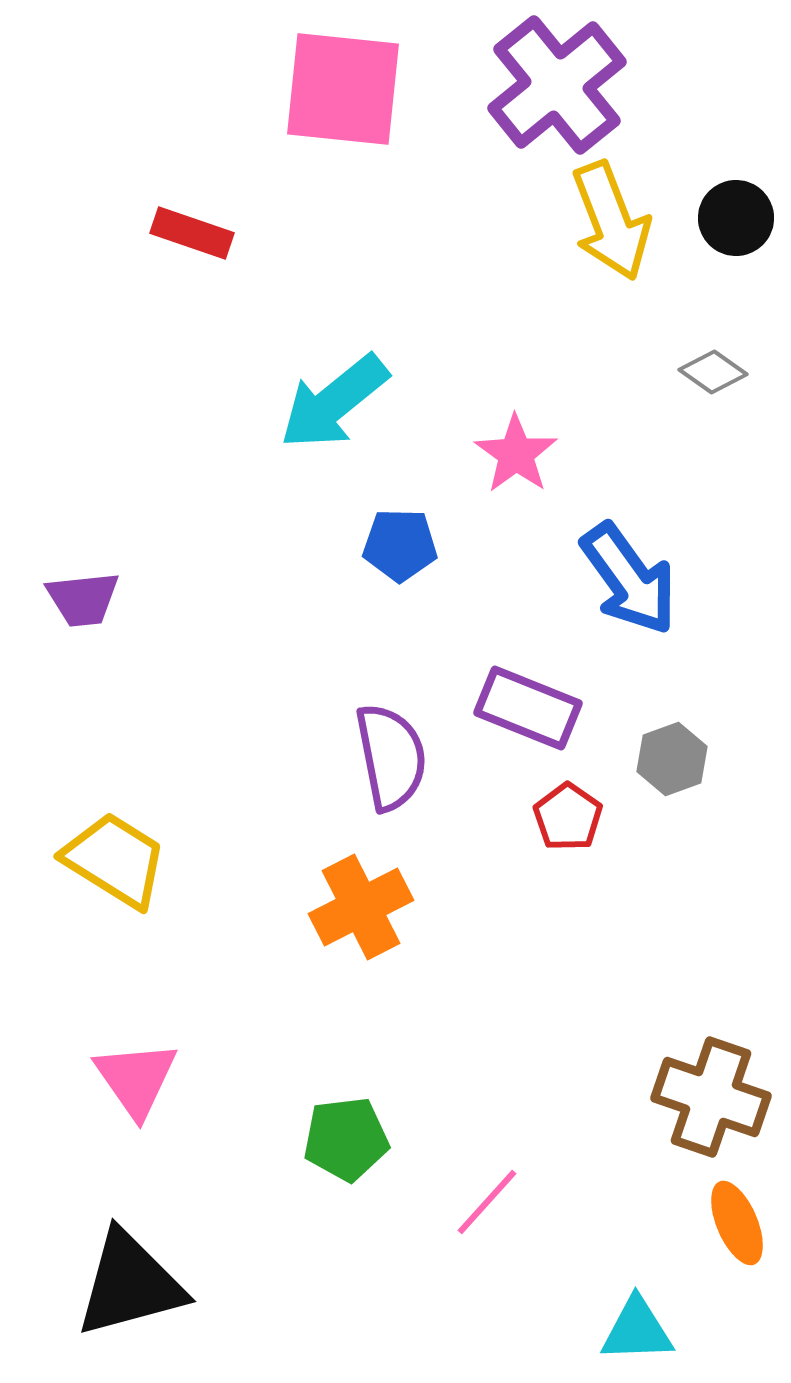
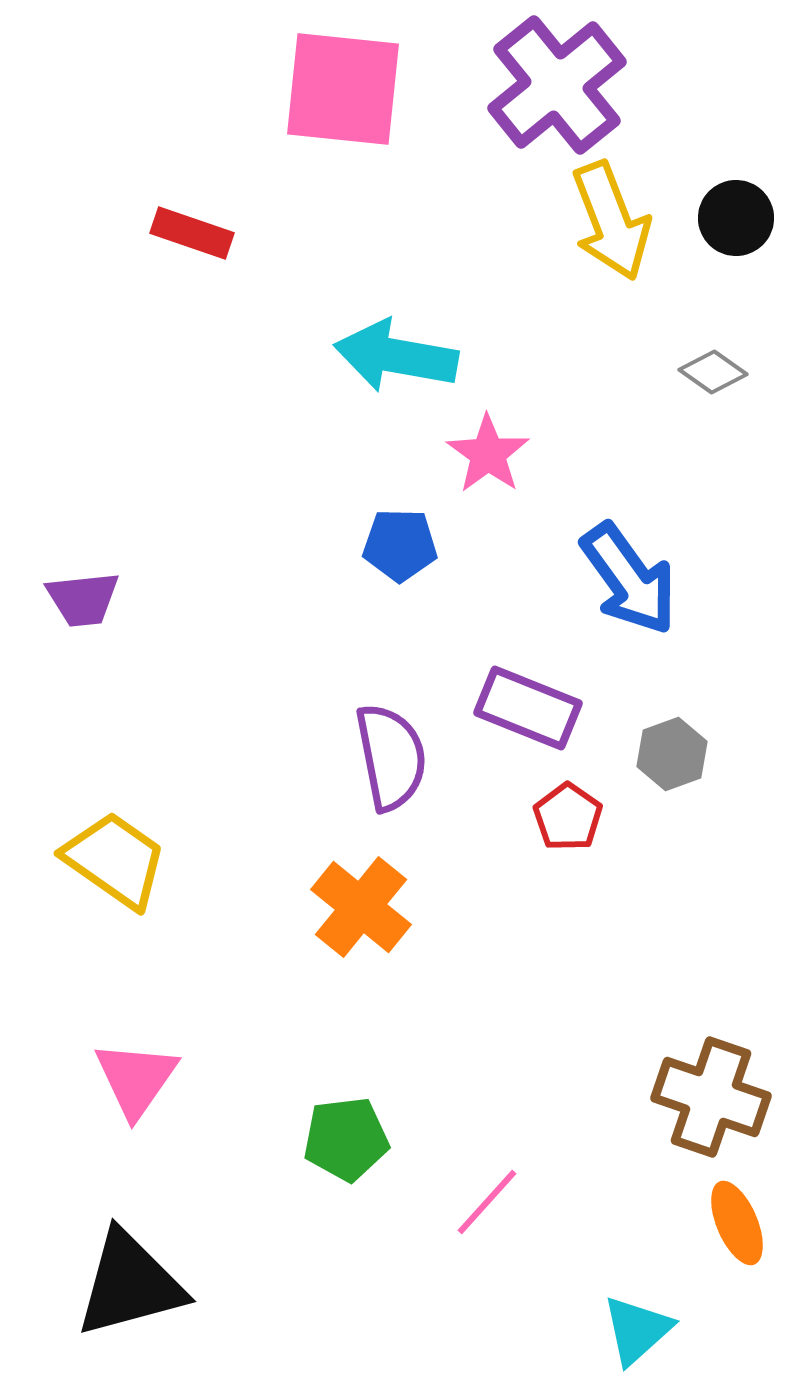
cyan arrow: moved 62 px right, 46 px up; rotated 49 degrees clockwise
pink star: moved 28 px left
gray hexagon: moved 5 px up
yellow trapezoid: rotated 3 degrees clockwise
orange cross: rotated 24 degrees counterclockwise
pink triangle: rotated 10 degrees clockwise
cyan triangle: rotated 40 degrees counterclockwise
